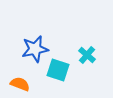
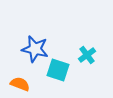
blue star: rotated 24 degrees clockwise
cyan cross: rotated 12 degrees clockwise
